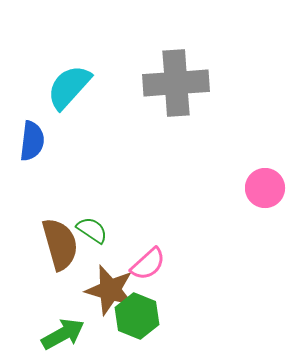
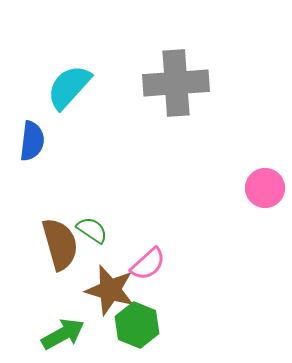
green hexagon: moved 9 px down
